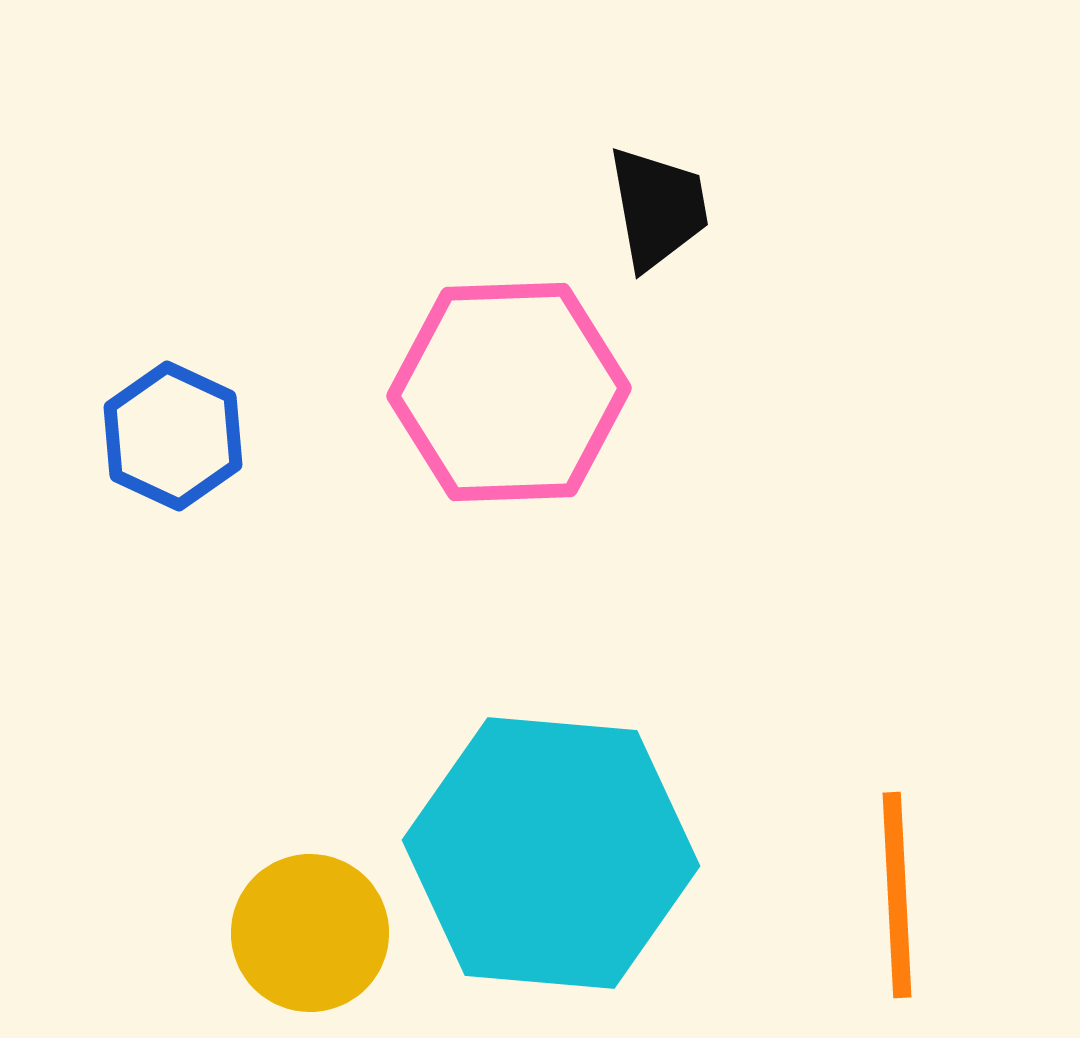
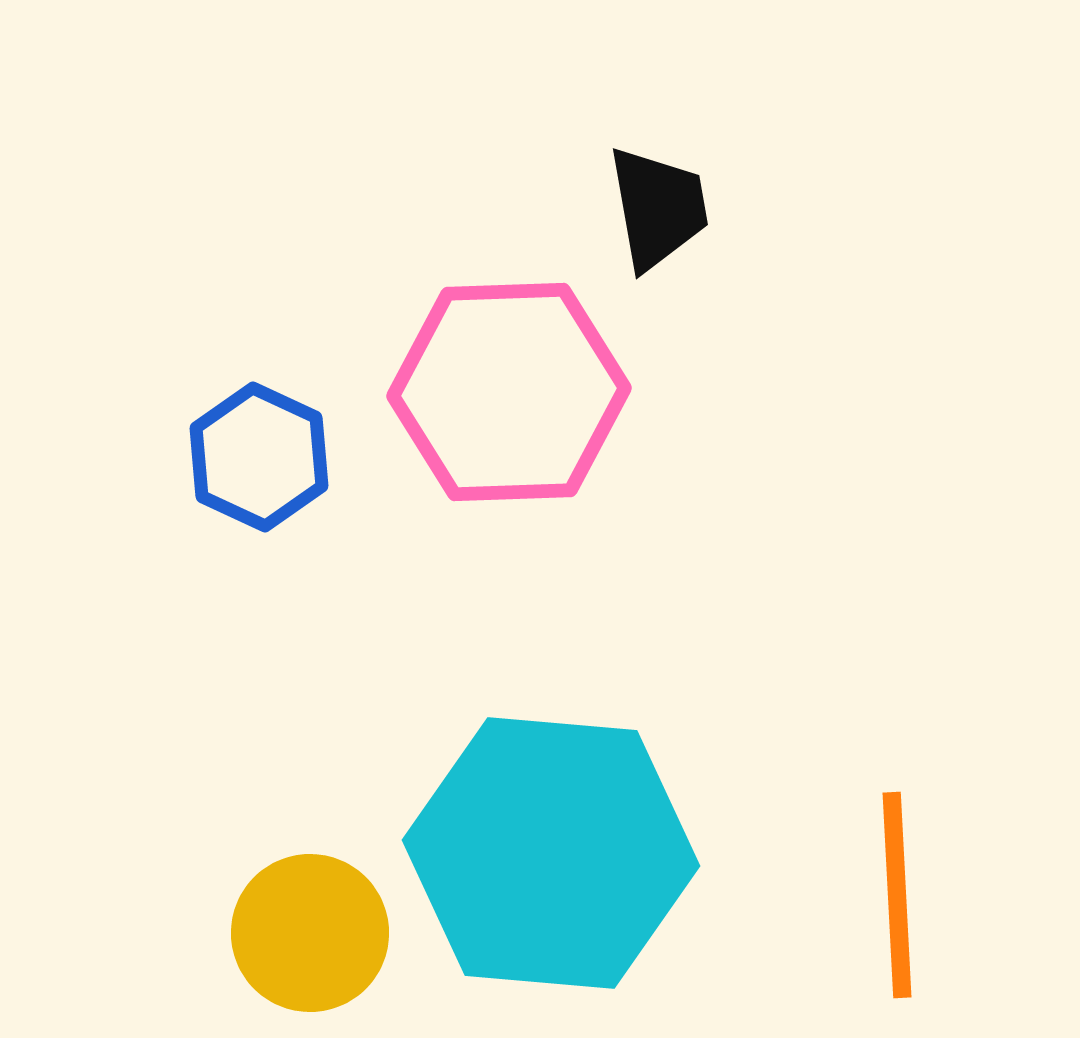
blue hexagon: moved 86 px right, 21 px down
